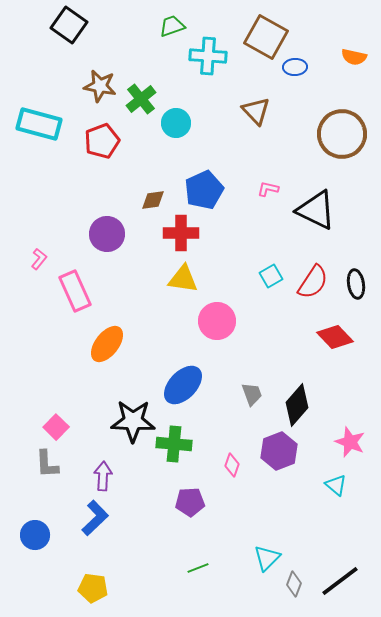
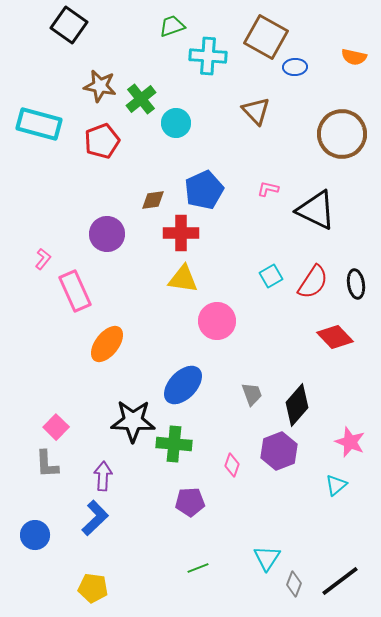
pink L-shape at (39, 259): moved 4 px right
cyan triangle at (336, 485): rotated 40 degrees clockwise
cyan triangle at (267, 558): rotated 12 degrees counterclockwise
